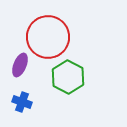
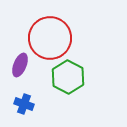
red circle: moved 2 px right, 1 px down
blue cross: moved 2 px right, 2 px down
